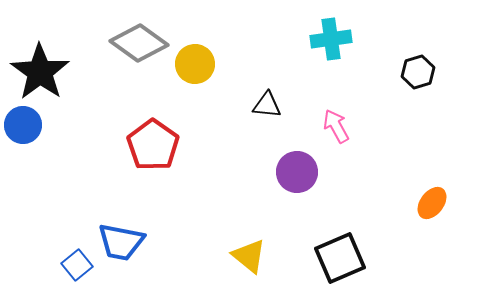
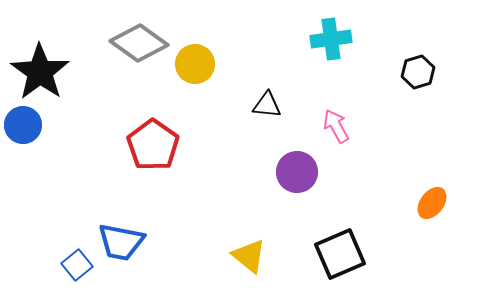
black square: moved 4 px up
